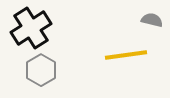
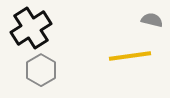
yellow line: moved 4 px right, 1 px down
